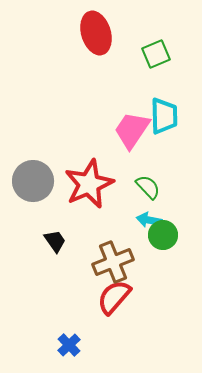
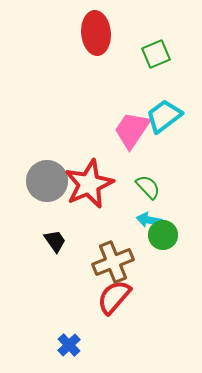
red ellipse: rotated 12 degrees clockwise
cyan trapezoid: rotated 126 degrees counterclockwise
gray circle: moved 14 px right
